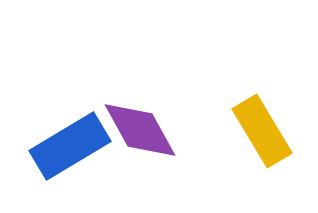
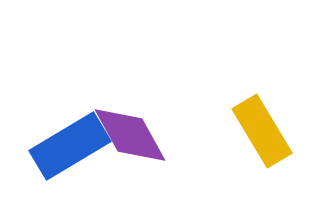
purple diamond: moved 10 px left, 5 px down
